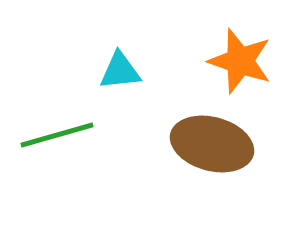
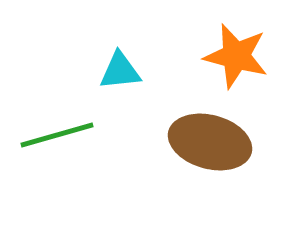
orange star: moved 4 px left, 5 px up; rotated 4 degrees counterclockwise
brown ellipse: moved 2 px left, 2 px up
